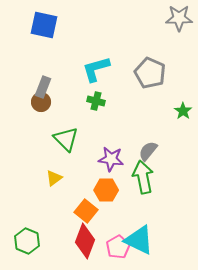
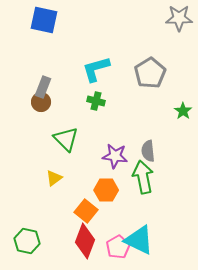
blue square: moved 5 px up
gray pentagon: rotated 16 degrees clockwise
gray semicircle: rotated 45 degrees counterclockwise
purple star: moved 4 px right, 3 px up
green hexagon: rotated 10 degrees counterclockwise
